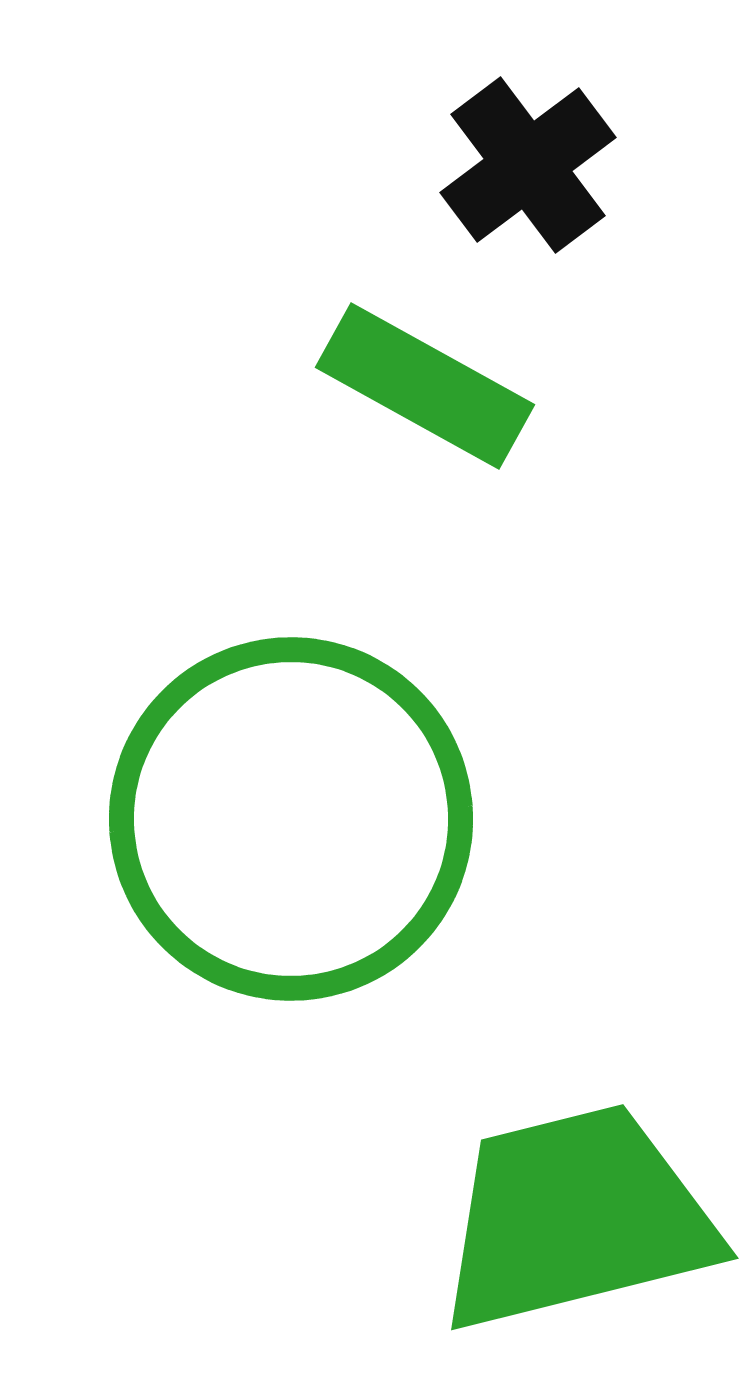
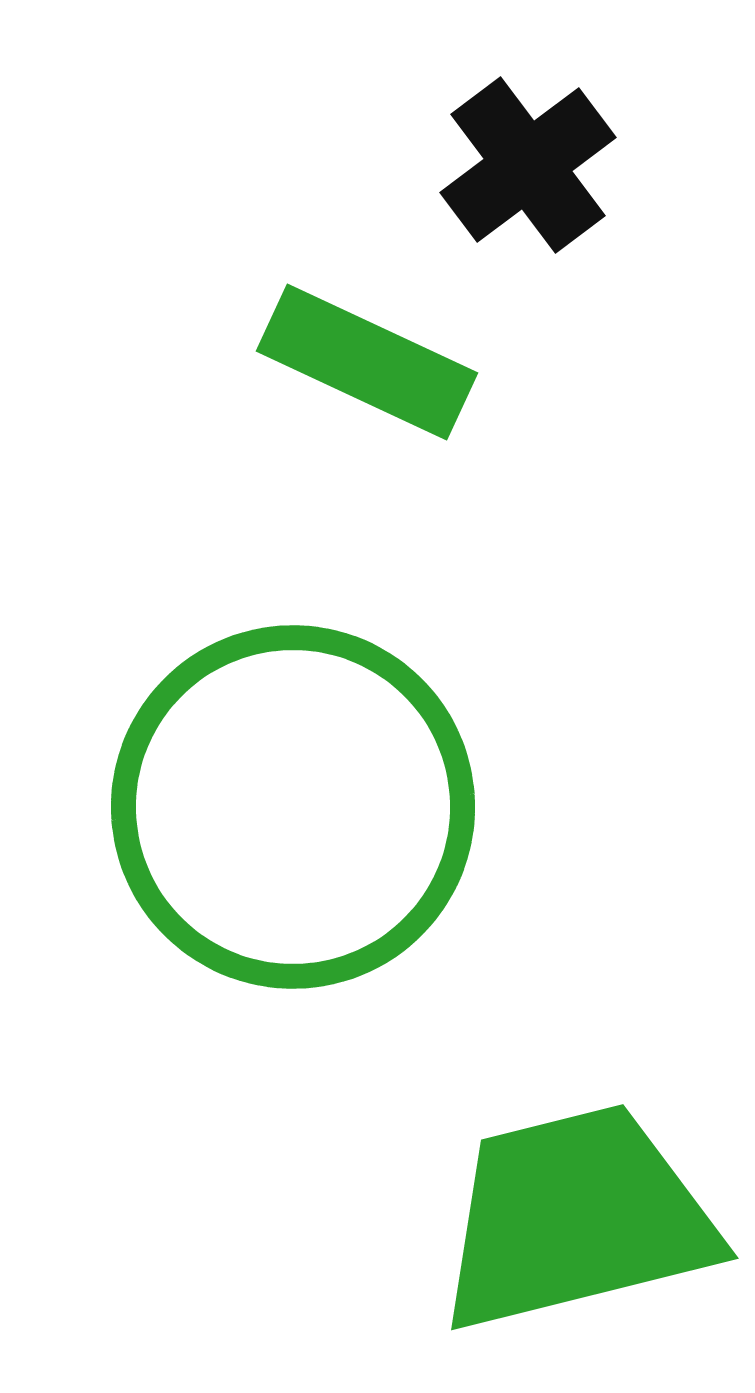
green rectangle: moved 58 px left, 24 px up; rotated 4 degrees counterclockwise
green circle: moved 2 px right, 12 px up
